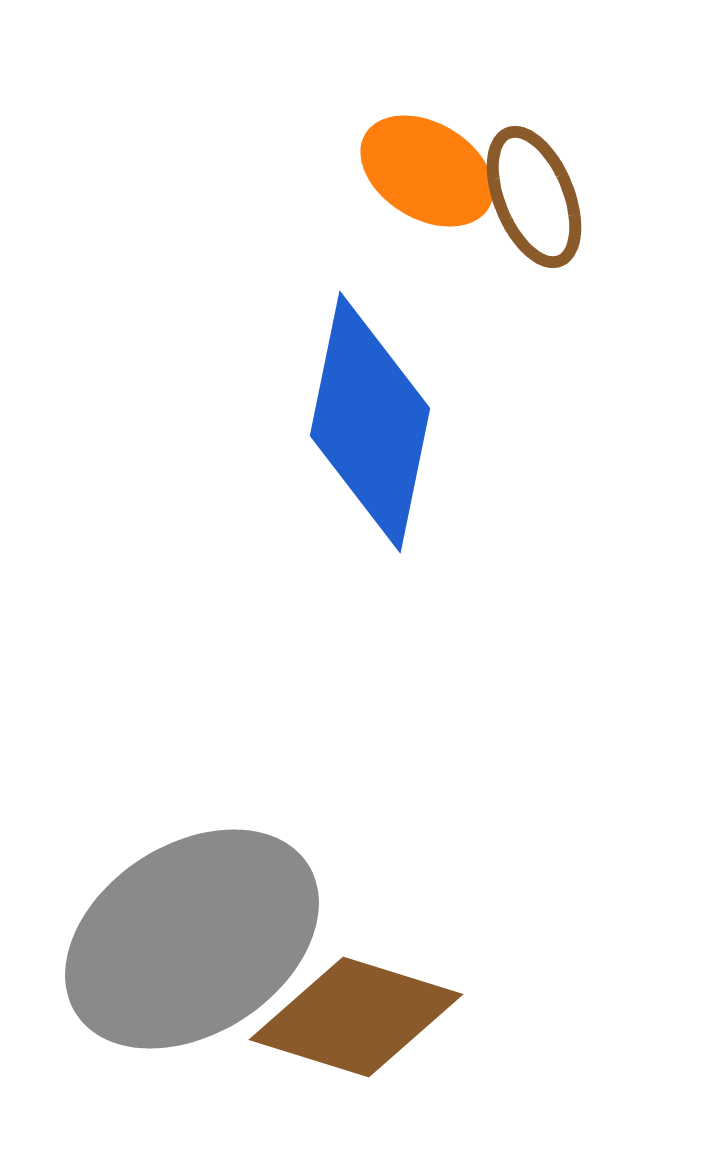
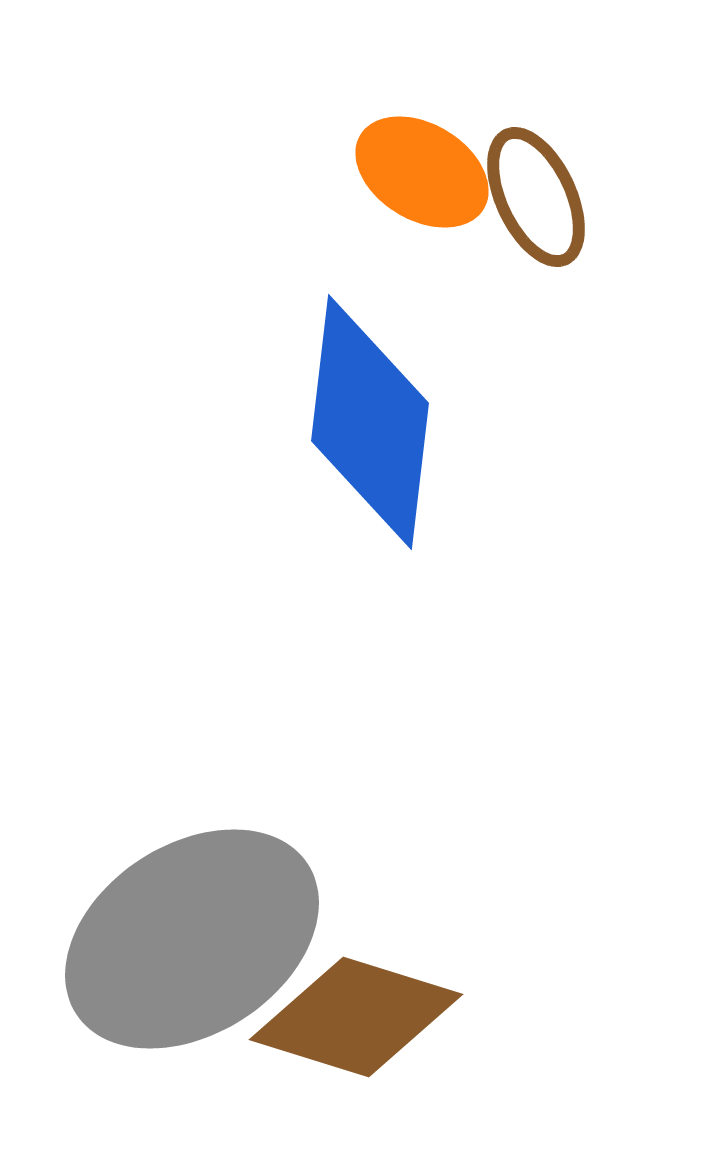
orange ellipse: moved 5 px left, 1 px down
brown ellipse: moved 2 px right; rotated 3 degrees counterclockwise
blue diamond: rotated 5 degrees counterclockwise
